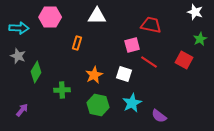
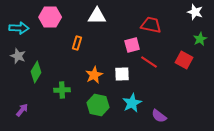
white square: moved 2 px left; rotated 21 degrees counterclockwise
